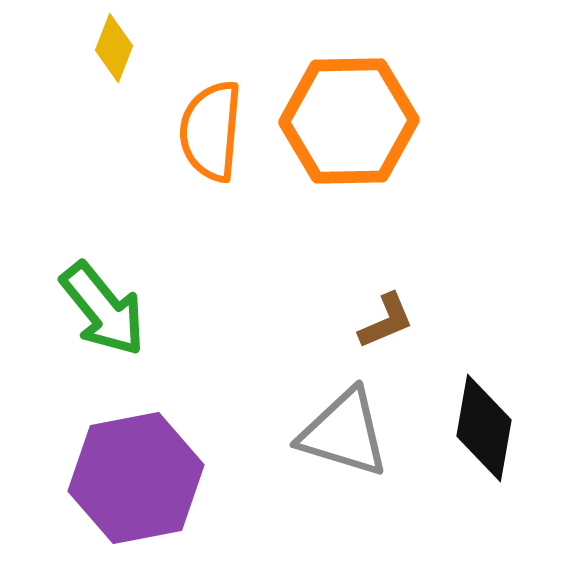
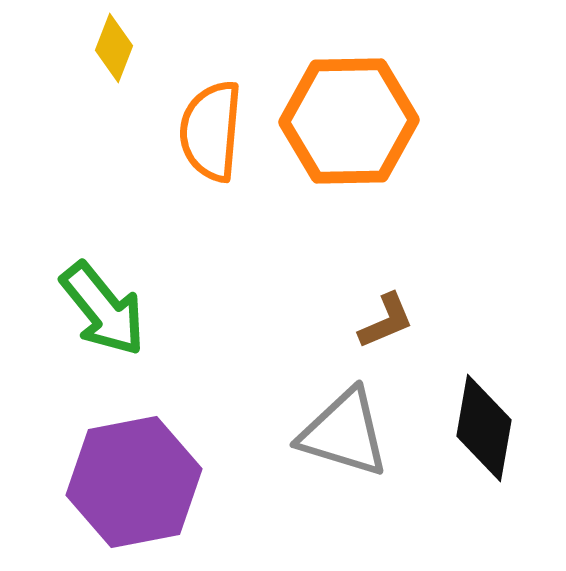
purple hexagon: moved 2 px left, 4 px down
